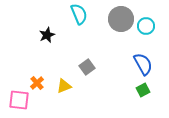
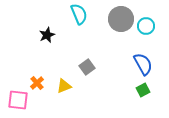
pink square: moved 1 px left
